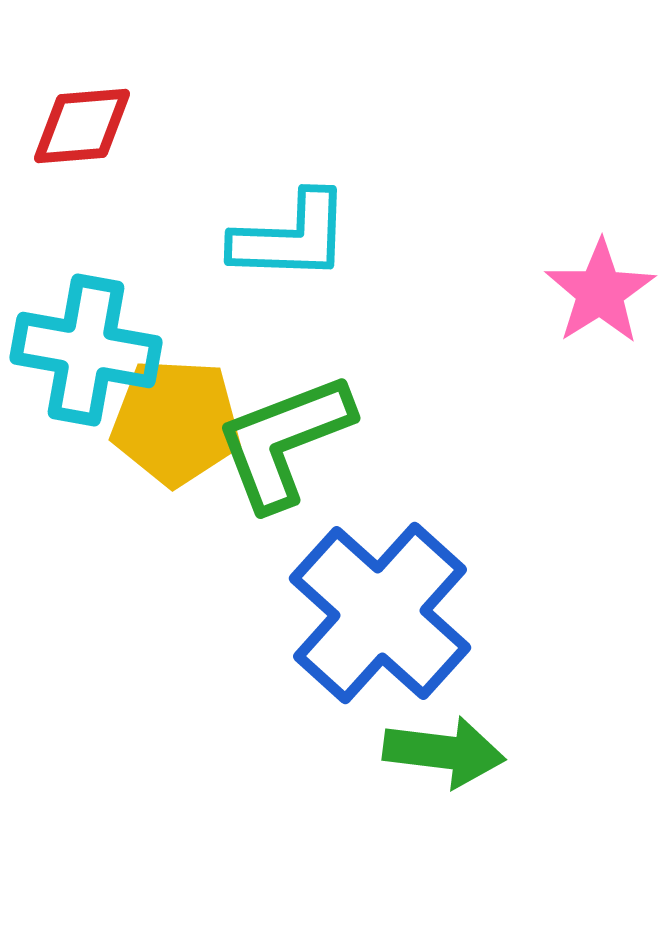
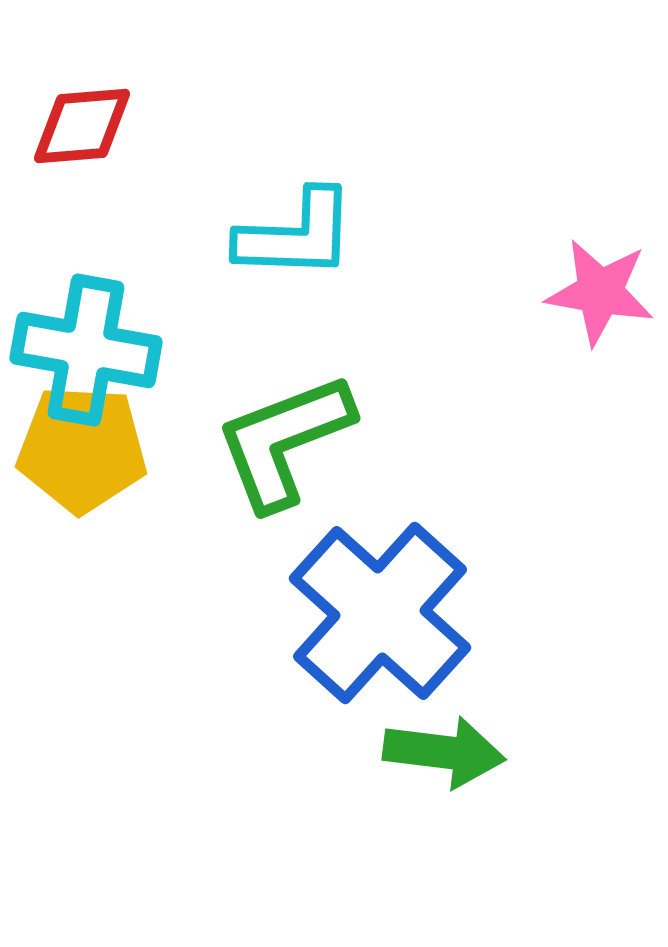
cyan L-shape: moved 5 px right, 2 px up
pink star: rotated 30 degrees counterclockwise
yellow pentagon: moved 94 px left, 27 px down
